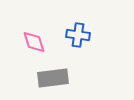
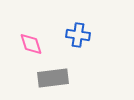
pink diamond: moved 3 px left, 2 px down
